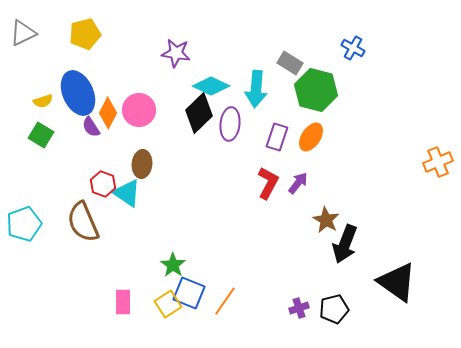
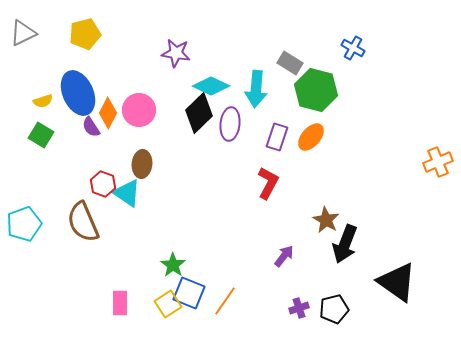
orange ellipse: rotated 8 degrees clockwise
purple arrow: moved 14 px left, 73 px down
pink rectangle: moved 3 px left, 1 px down
